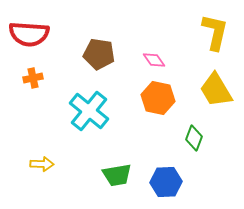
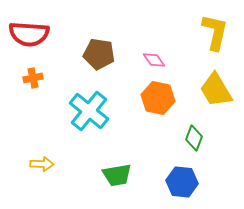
blue hexagon: moved 16 px right; rotated 8 degrees clockwise
